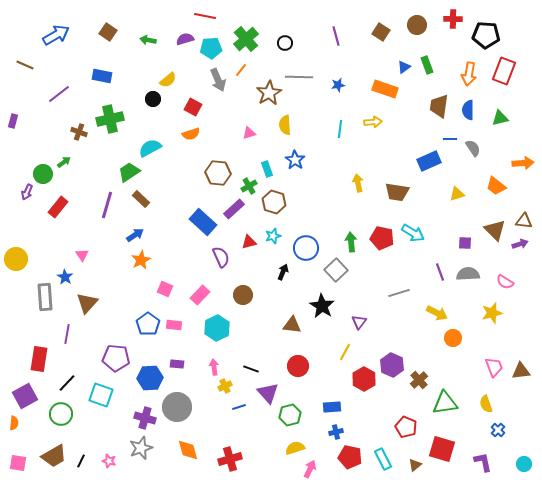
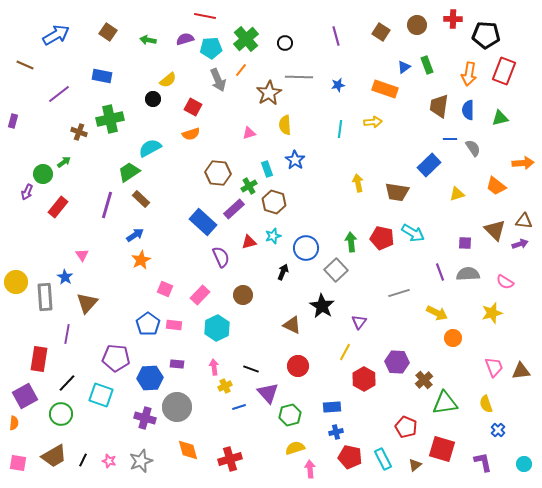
blue rectangle at (429, 161): moved 4 px down; rotated 20 degrees counterclockwise
yellow circle at (16, 259): moved 23 px down
brown triangle at (292, 325): rotated 18 degrees clockwise
purple hexagon at (392, 365): moved 5 px right, 3 px up; rotated 20 degrees counterclockwise
brown cross at (419, 380): moved 5 px right
gray star at (141, 448): moved 13 px down
black line at (81, 461): moved 2 px right, 1 px up
pink arrow at (310, 469): rotated 30 degrees counterclockwise
